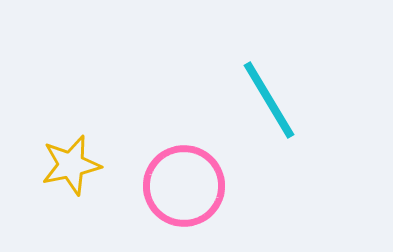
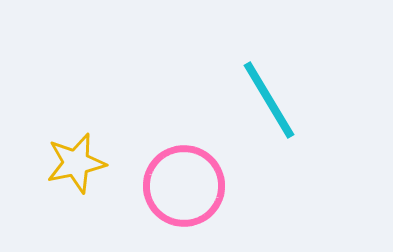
yellow star: moved 5 px right, 2 px up
